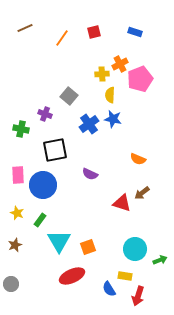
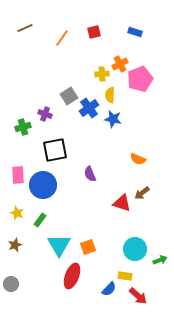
gray square: rotated 18 degrees clockwise
blue cross: moved 16 px up
green cross: moved 2 px right, 2 px up; rotated 28 degrees counterclockwise
purple semicircle: rotated 42 degrees clockwise
cyan triangle: moved 4 px down
red ellipse: rotated 45 degrees counterclockwise
blue semicircle: rotated 105 degrees counterclockwise
red arrow: rotated 66 degrees counterclockwise
